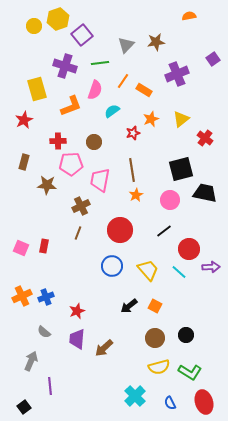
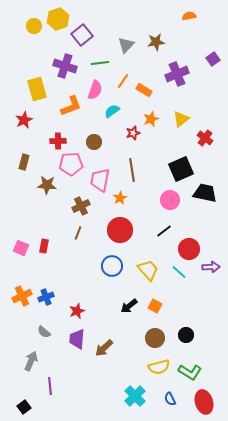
black square at (181, 169): rotated 10 degrees counterclockwise
orange star at (136, 195): moved 16 px left, 3 px down
blue semicircle at (170, 403): moved 4 px up
